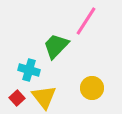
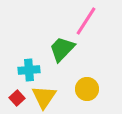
green trapezoid: moved 6 px right, 3 px down
cyan cross: rotated 20 degrees counterclockwise
yellow circle: moved 5 px left, 1 px down
yellow triangle: rotated 12 degrees clockwise
